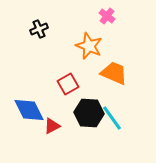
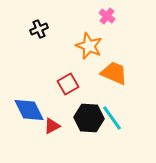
black hexagon: moved 5 px down
